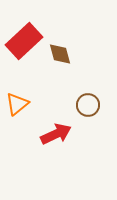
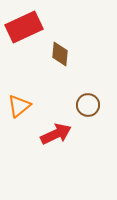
red rectangle: moved 14 px up; rotated 18 degrees clockwise
brown diamond: rotated 20 degrees clockwise
orange triangle: moved 2 px right, 2 px down
